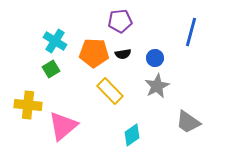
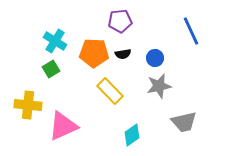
blue line: moved 1 px up; rotated 40 degrees counterclockwise
gray star: moved 2 px right; rotated 15 degrees clockwise
gray trapezoid: moved 4 px left; rotated 48 degrees counterclockwise
pink triangle: rotated 16 degrees clockwise
